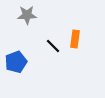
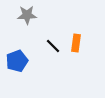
orange rectangle: moved 1 px right, 4 px down
blue pentagon: moved 1 px right, 1 px up
